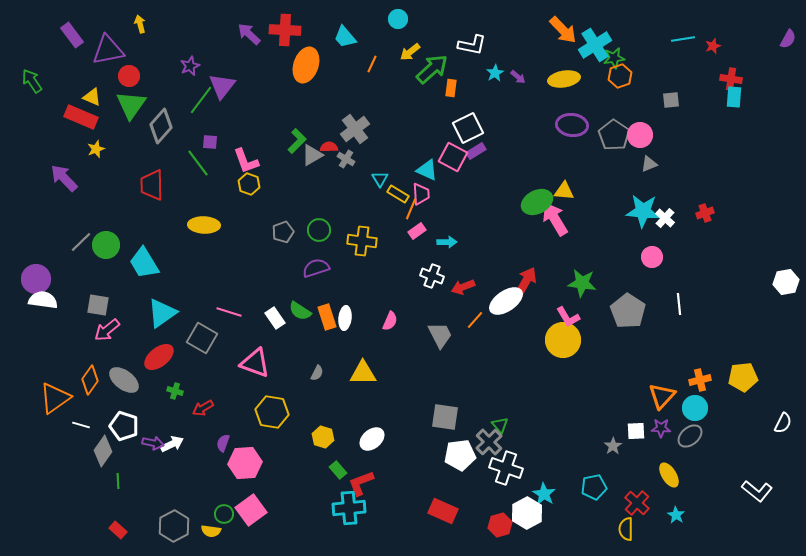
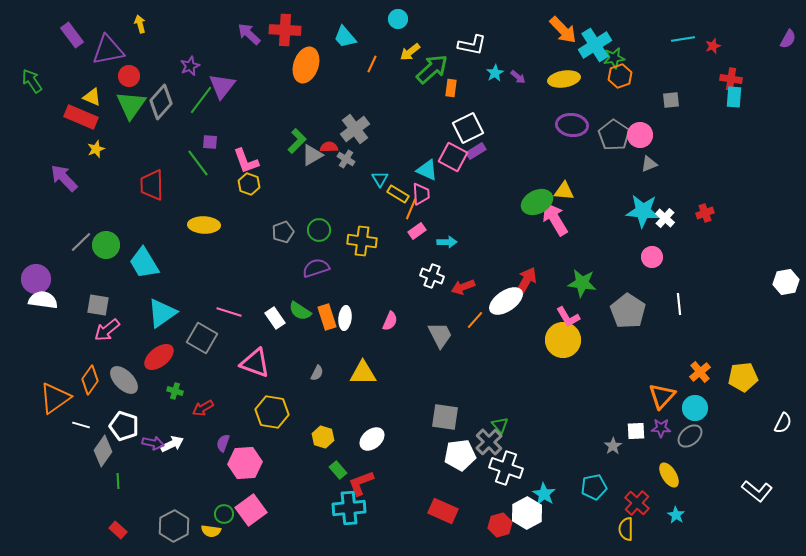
gray diamond at (161, 126): moved 24 px up
gray ellipse at (124, 380): rotated 8 degrees clockwise
orange cross at (700, 380): moved 8 px up; rotated 25 degrees counterclockwise
